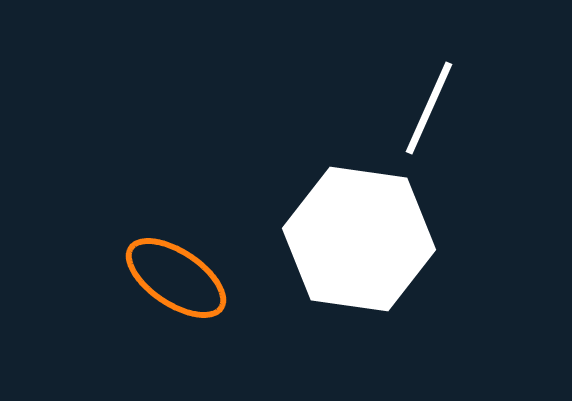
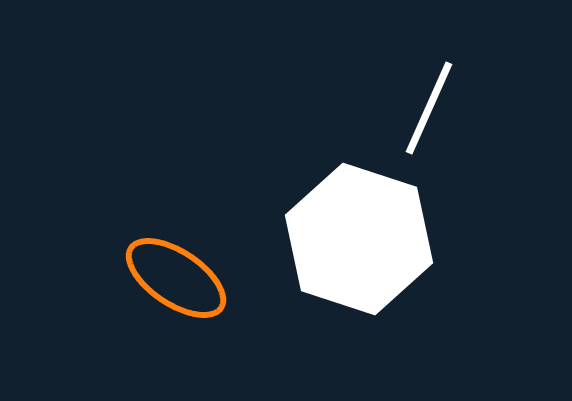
white hexagon: rotated 10 degrees clockwise
